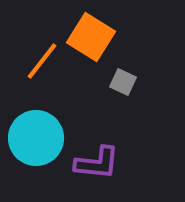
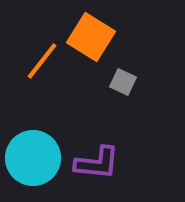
cyan circle: moved 3 px left, 20 px down
